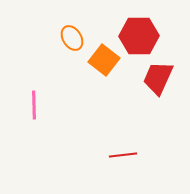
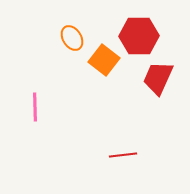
pink line: moved 1 px right, 2 px down
